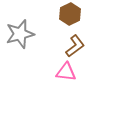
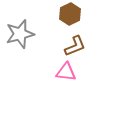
brown L-shape: rotated 15 degrees clockwise
